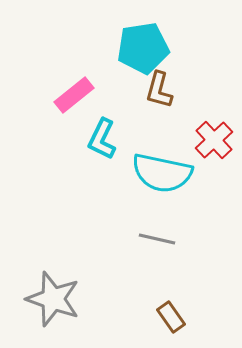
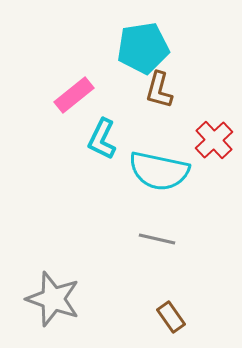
cyan semicircle: moved 3 px left, 2 px up
